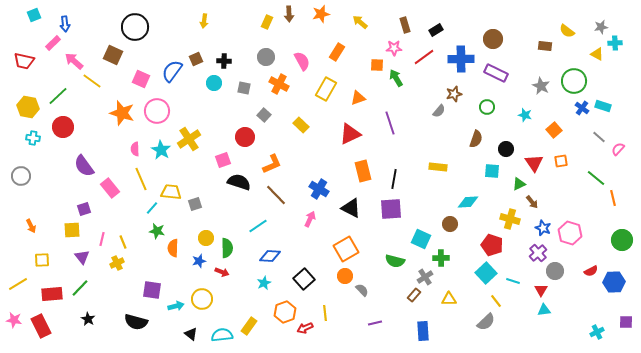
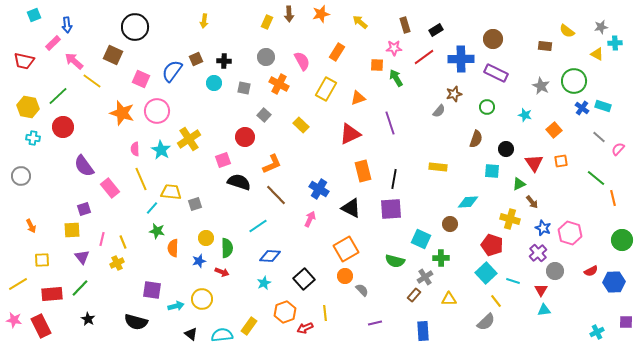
blue arrow at (65, 24): moved 2 px right, 1 px down
